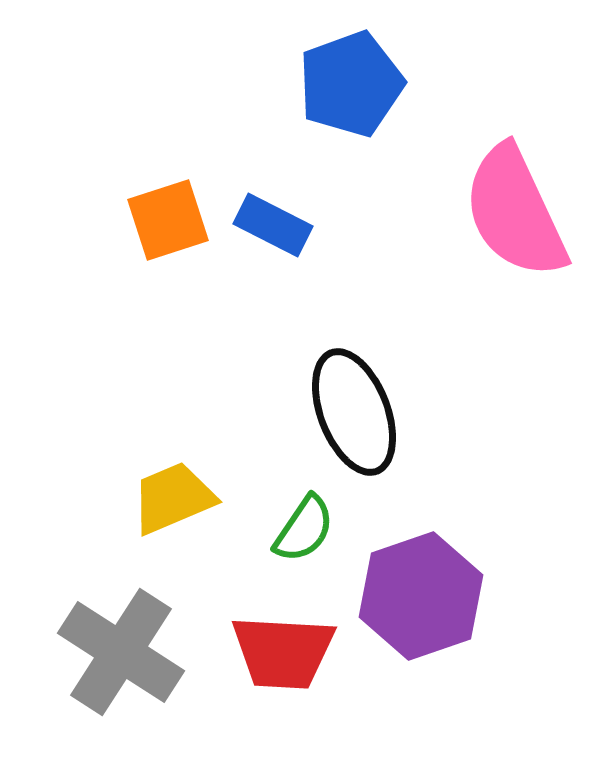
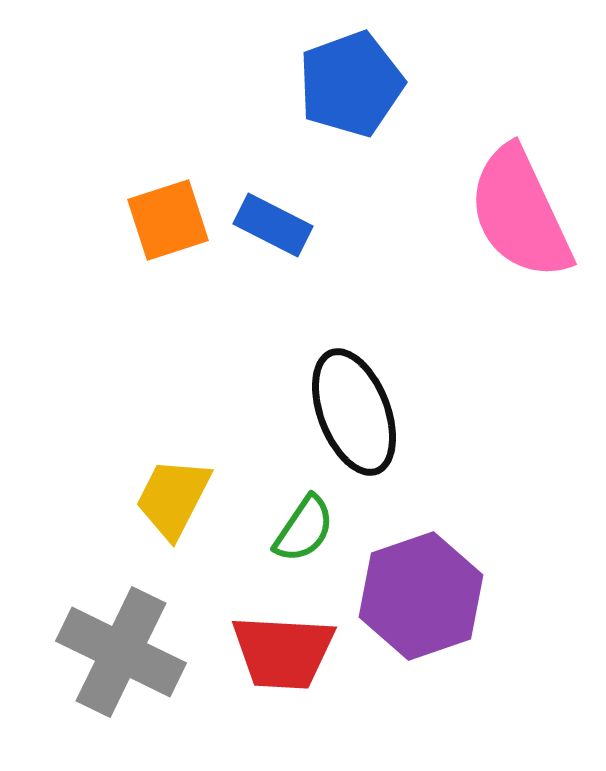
pink semicircle: moved 5 px right, 1 px down
yellow trapezoid: rotated 40 degrees counterclockwise
gray cross: rotated 7 degrees counterclockwise
